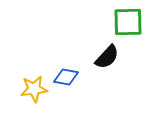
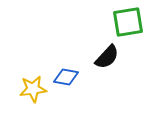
green square: rotated 8 degrees counterclockwise
yellow star: moved 1 px left
